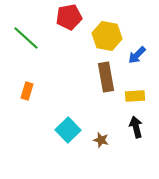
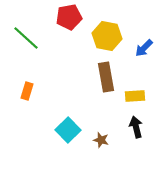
blue arrow: moved 7 px right, 7 px up
